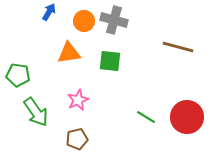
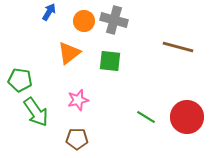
orange triangle: rotated 30 degrees counterclockwise
green pentagon: moved 2 px right, 5 px down
pink star: rotated 10 degrees clockwise
brown pentagon: rotated 15 degrees clockwise
